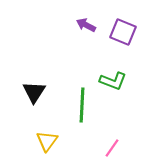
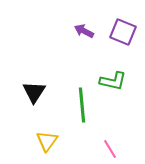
purple arrow: moved 2 px left, 6 px down
green L-shape: rotated 8 degrees counterclockwise
green line: rotated 8 degrees counterclockwise
pink line: moved 2 px left, 1 px down; rotated 66 degrees counterclockwise
